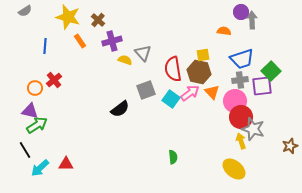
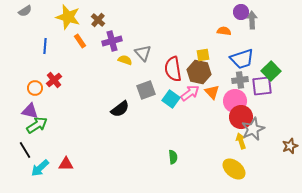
gray star: rotated 30 degrees clockwise
